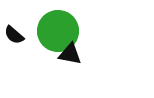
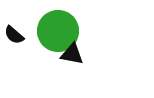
black triangle: moved 2 px right
